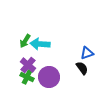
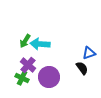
blue triangle: moved 2 px right
green cross: moved 5 px left, 1 px down
